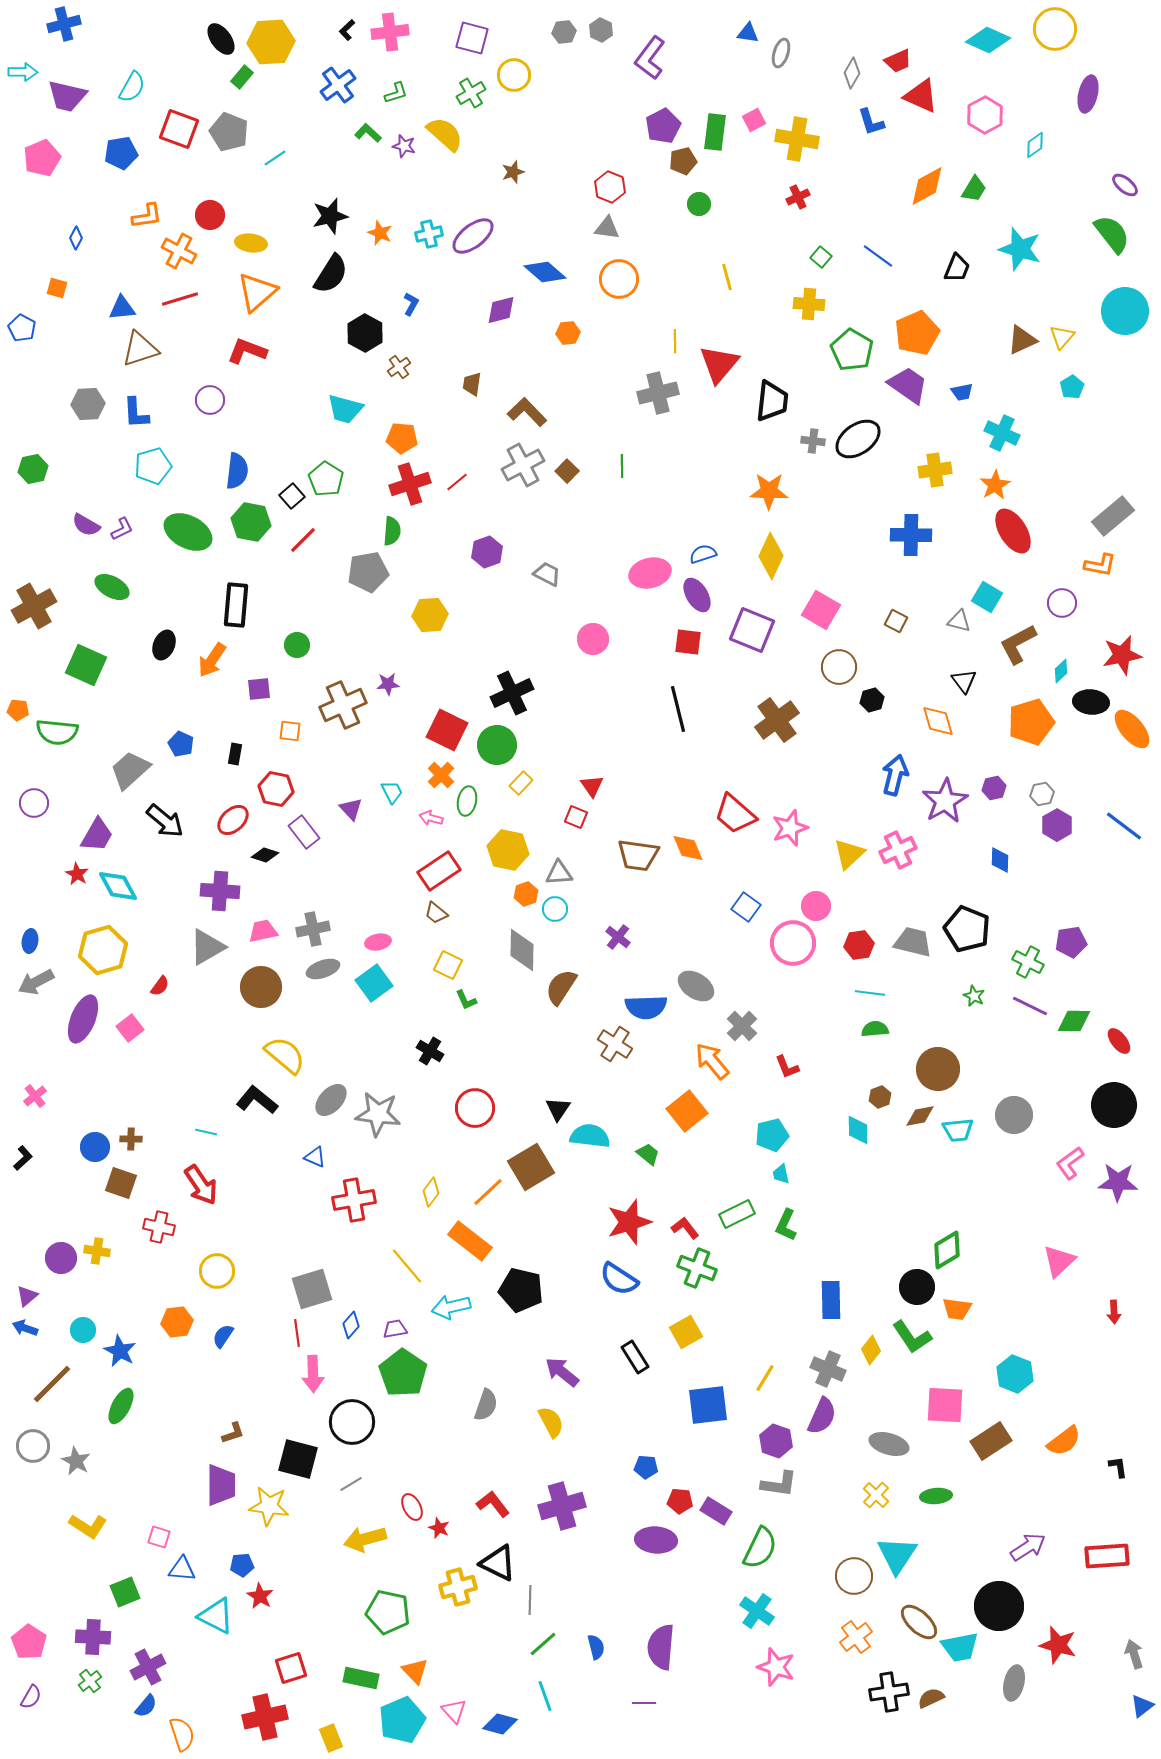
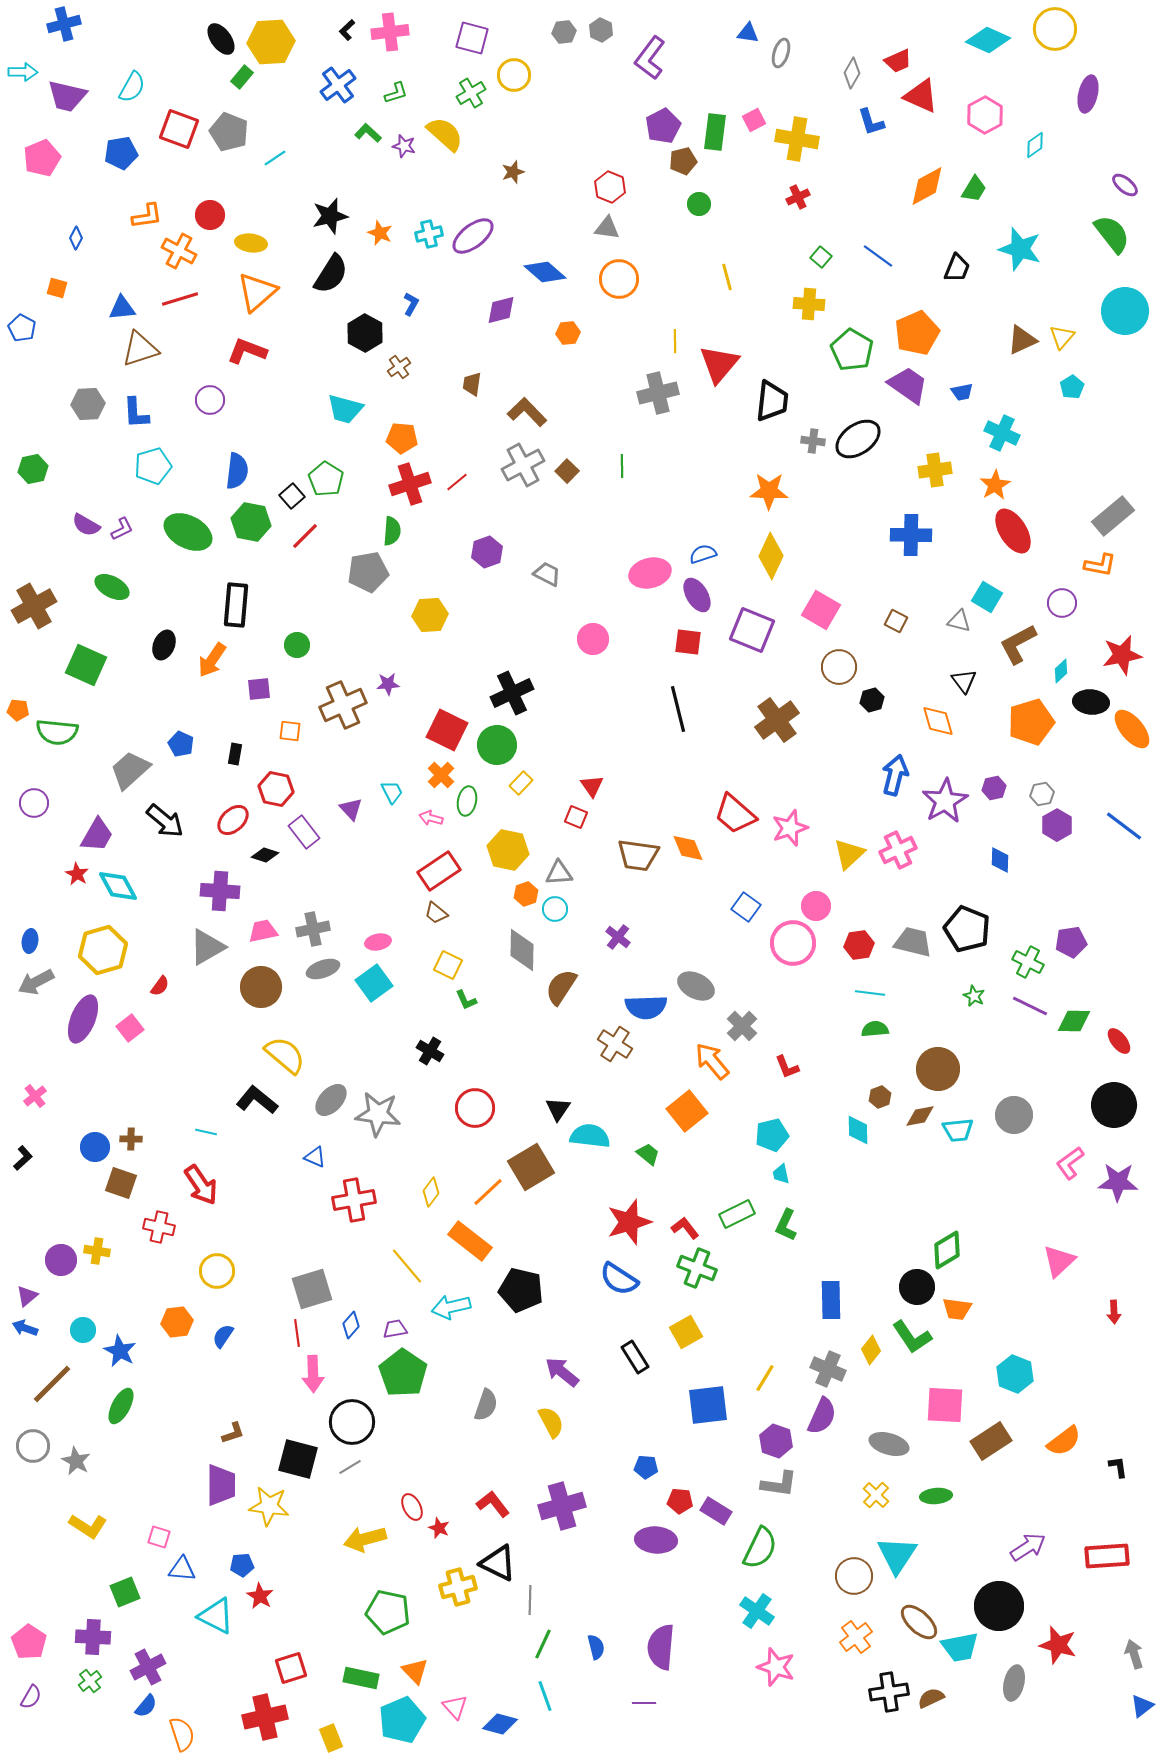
red line at (303, 540): moved 2 px right, 4 px up
gray ellipse at (696, 986): rotated 6 degrees counterclockwise
purple circle at (61, 1258): moved 2 px down
gray line at (351, 1484): moved 1 px left, 17 px up
green line at (543, 1644): rotated 24 degrees counterclockwise
pink triangle at (454, 1711): moved 1 px right, 4 px up
